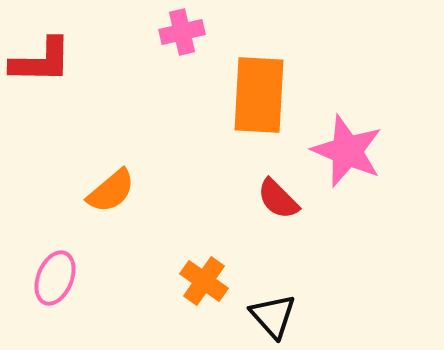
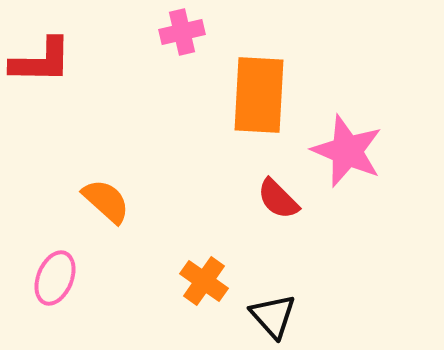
orange semicircle: moved 5 px left, 10 px down; rotated 98 degrees counterclockwise
